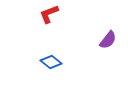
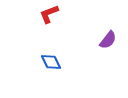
blue diamond: rotated 25 degrees clockwise
